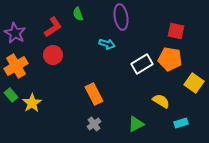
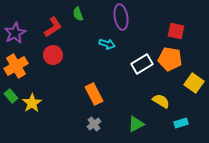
purple star: rotated 15 degrees clockwise
green rectangle: moved 1 px down
